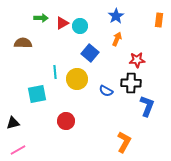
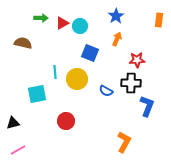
brown semicircle: rotated 12 degrees clockwise
blue square: rotated 18 degrees counterclockwise
